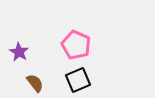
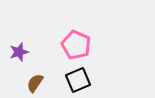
purple star: rotated 24 degrees clockwise
brown semicircle: rotated 108 degrees counterclockwise
